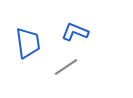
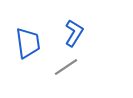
blue L-shape: moved 1 px left, 1 px down; rotated 100 degrees clockwise
